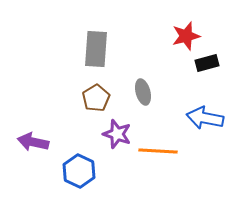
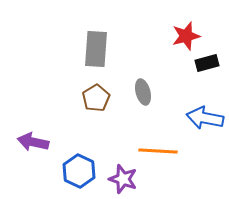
purple star: moved 6 px right, 45 px down
